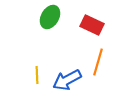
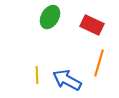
orange line: moved 1 px right, 1 px down
blue arrow: rotated 56 degrees clockwise
